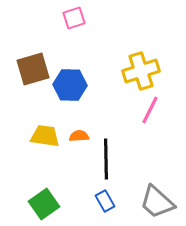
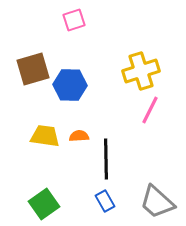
pink square: moved 2 px down
